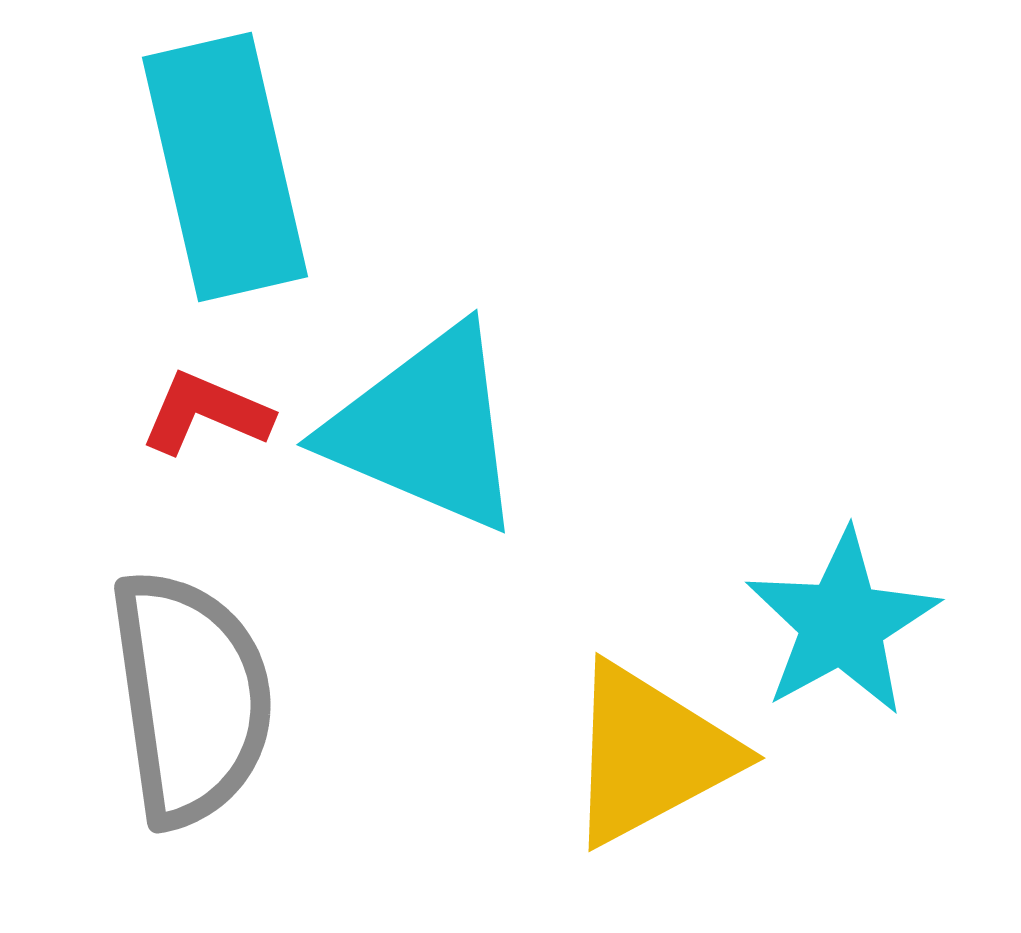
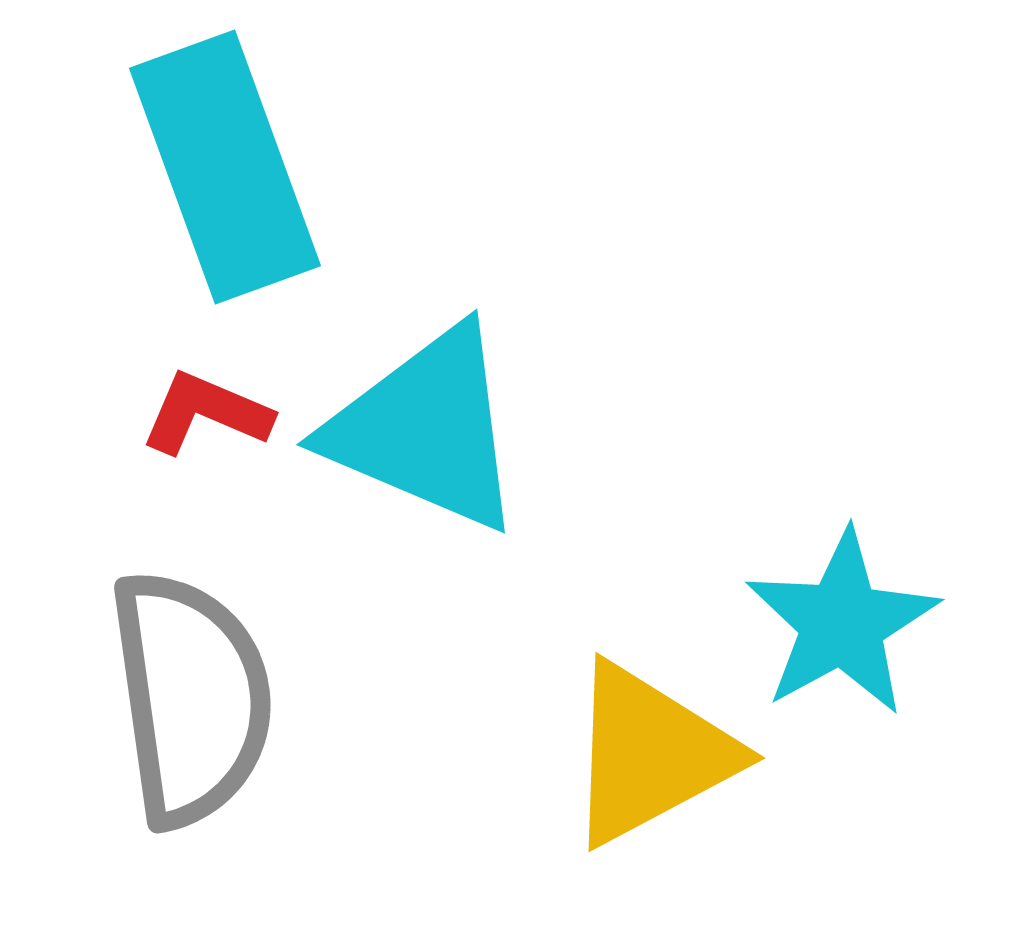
cyan rectangle: rotated 7 degrees counterclockwise
